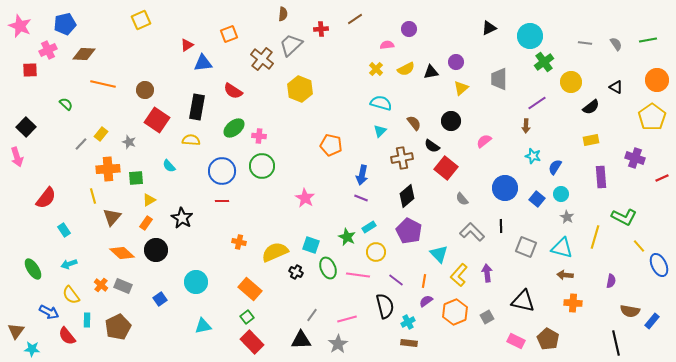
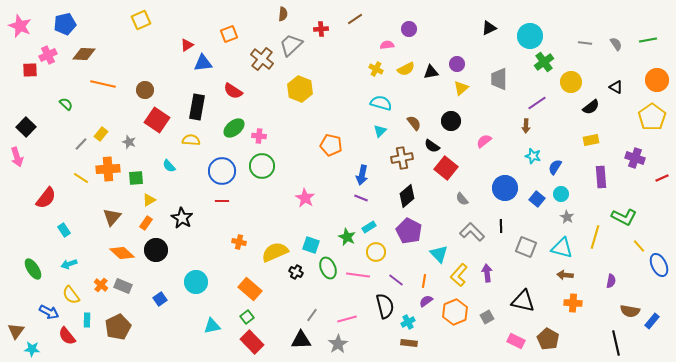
pink cross at (48, 50): moved 5 px down
purple circle at (456, 62): moved 1 px right, 2 px down
yellow cross at (376, 69): rotated 16 degrees counterclockwise
yellow line at (93, 196): moved 12 px left, 18 px up; rotated 42 degrees counterclockwise
cyan triangle at (203, 326): moved 9 px right
